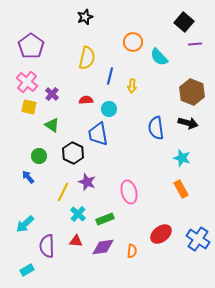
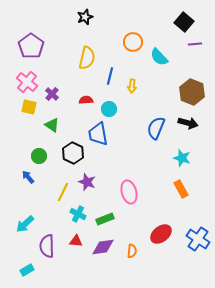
blue semicircle: rotated 30 degrees clockwise
cyan cross: rotated 14 degrees counterclockwise
